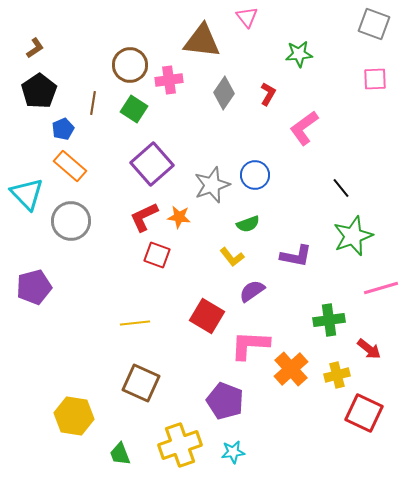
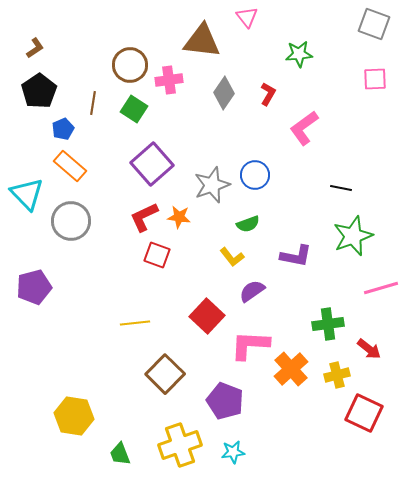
black line at (341, 188): rotated 40 degrees counterclockwise
red square at (207, 316): rotated 12 degrees clockwise
green cross at (329, 320): moved 1 px left, 4 px down
brown square at (141, 383): moved 24 px right, 9 px up; rotated 21 degrees clockwise
